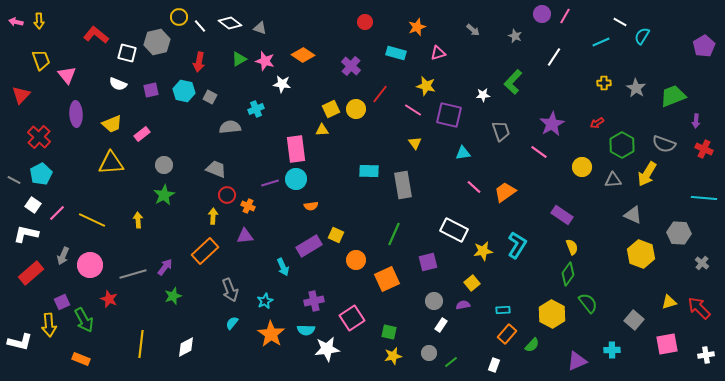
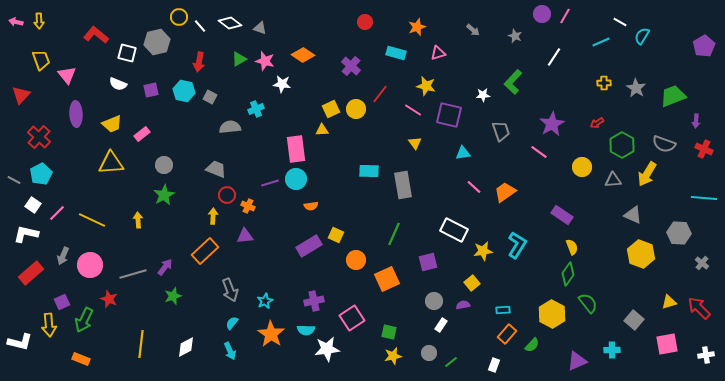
cyan arrow at (283, 267): moved 53 px left, 84 px down
green arrow at (84, 320): rotated 55 degrees clockwise
